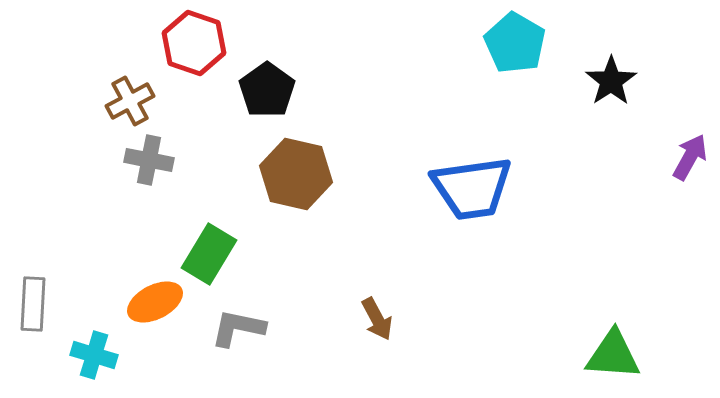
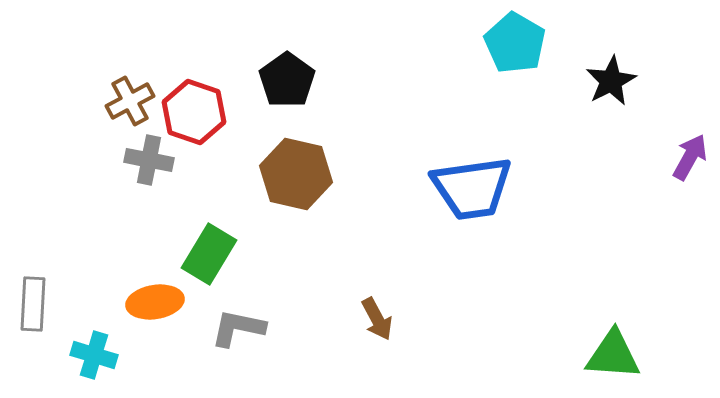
red hexagon: moved 69 px down
black star: rotated 6 degrees clockwise
black pentagon: moved 20 px right, 10 px up
orange ellipse: rotated 18 degrees clockwise
